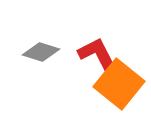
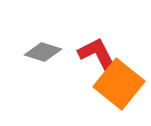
gray diamond: moved 2 px right
